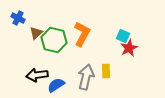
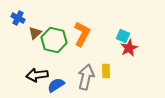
brown triangle: moved 1 px left
